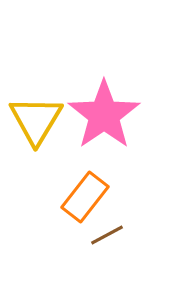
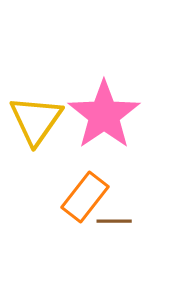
yellow triangle: rotated 4 degrees clockwise
brown line: moved 7 px right, 14 px up; rotated 28 degrees clockwise
